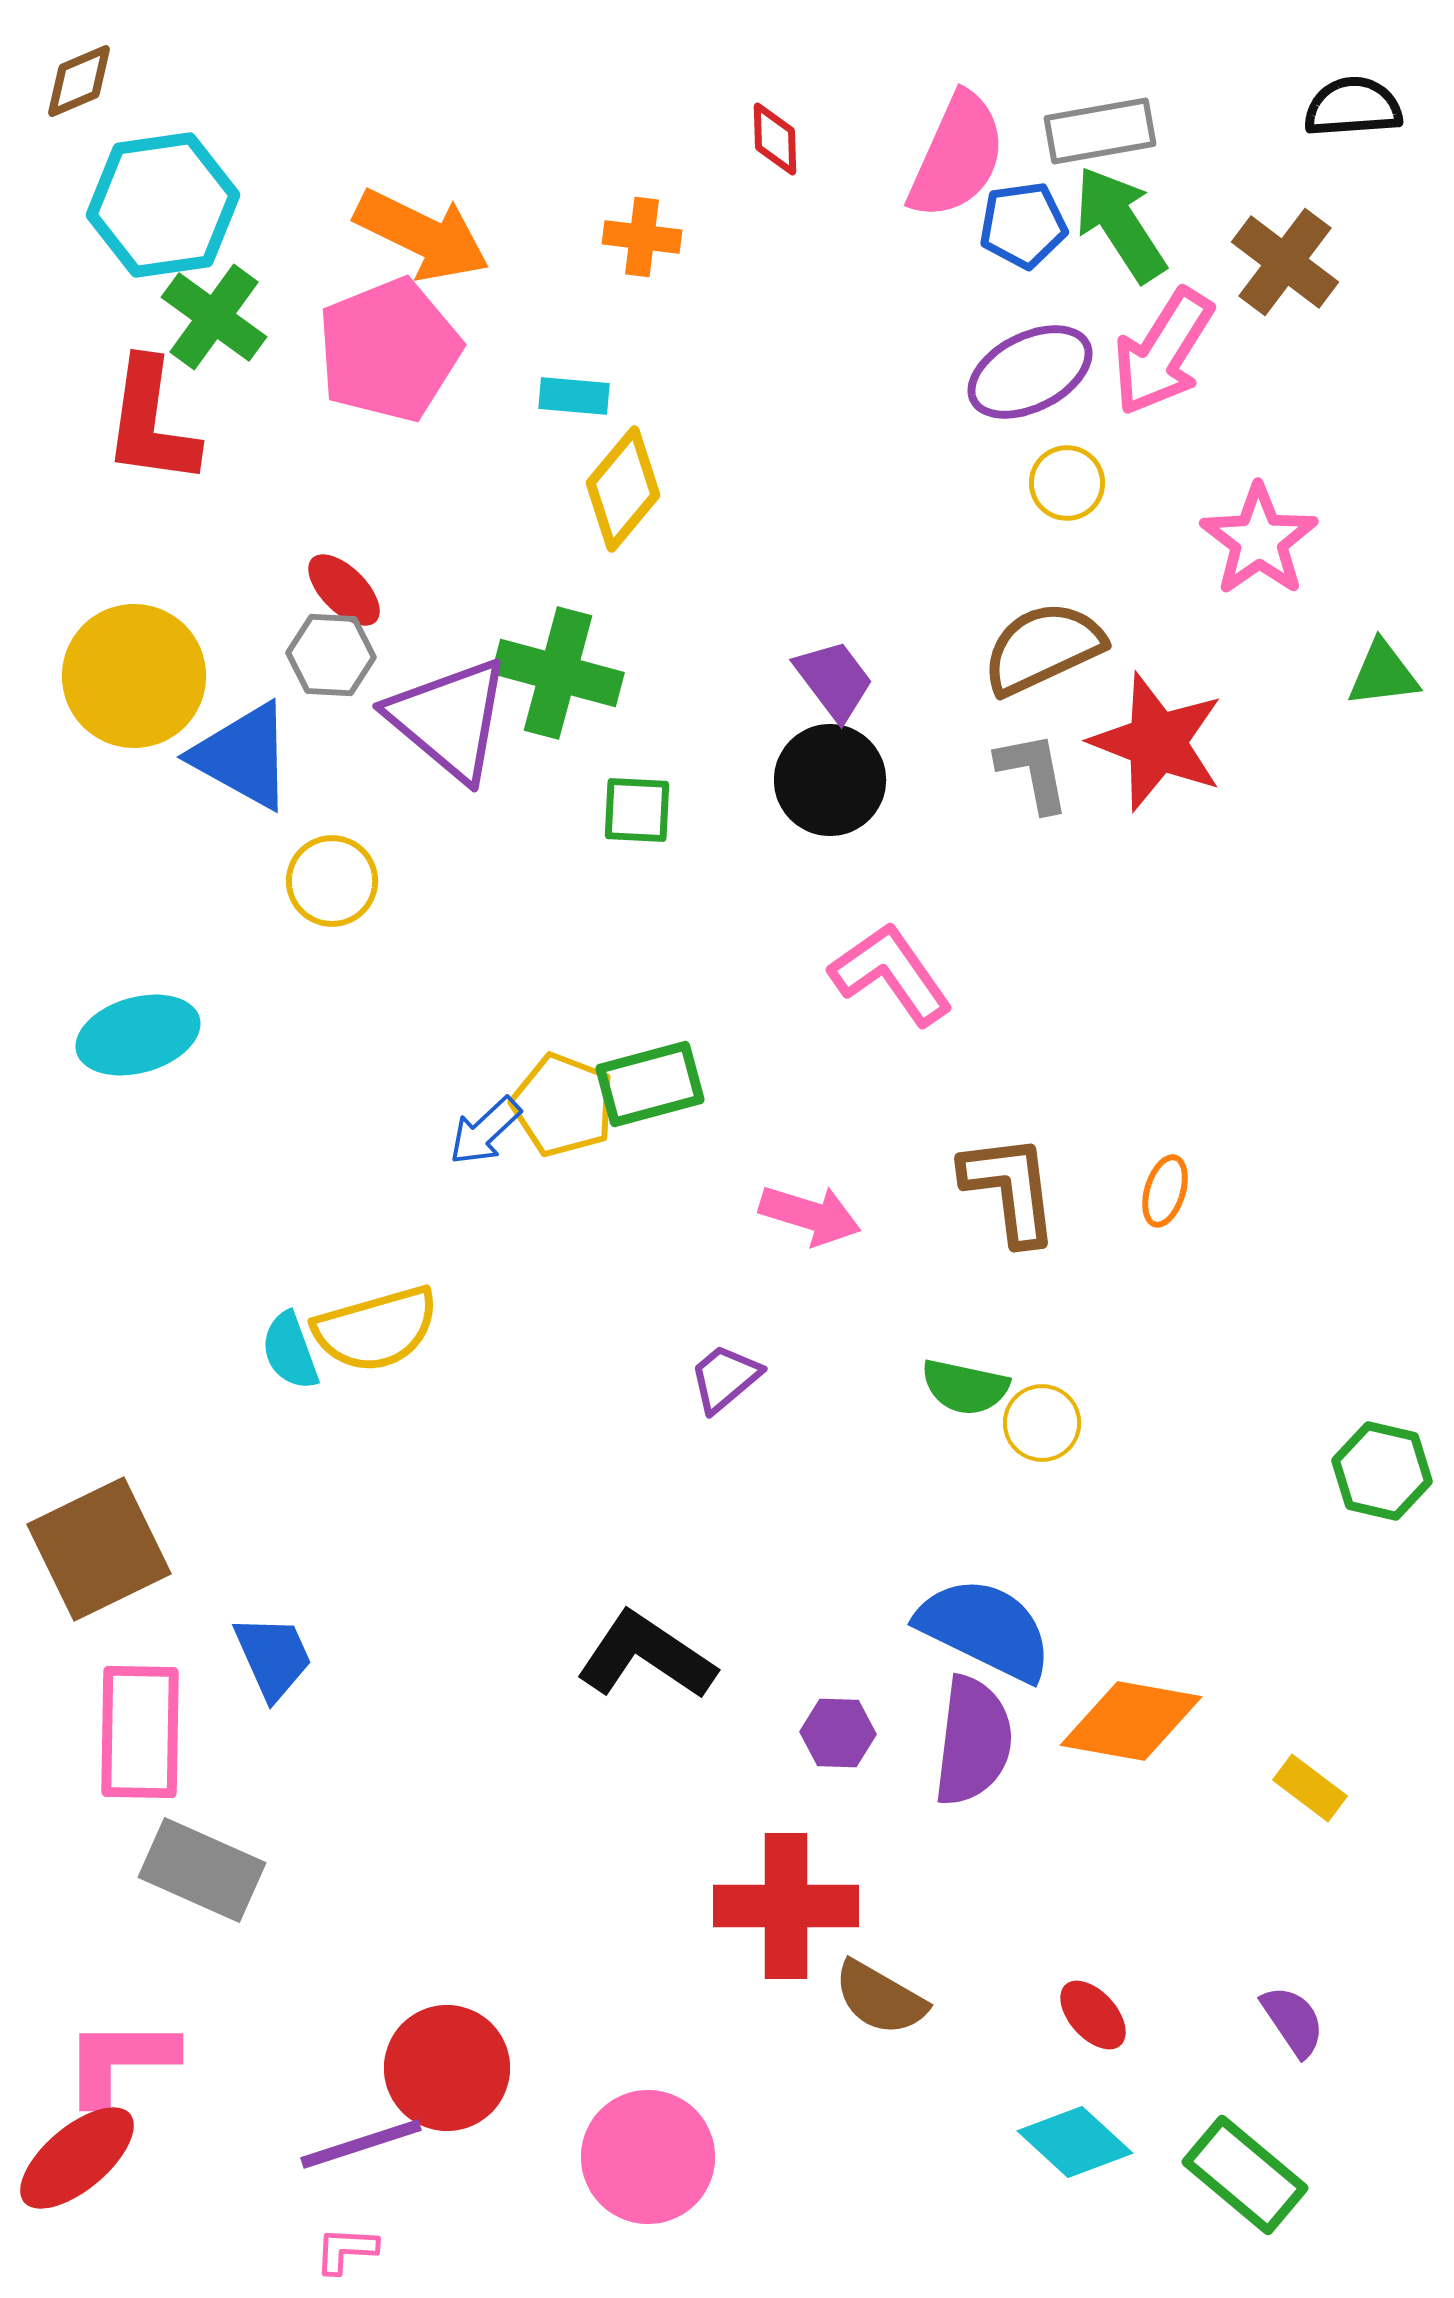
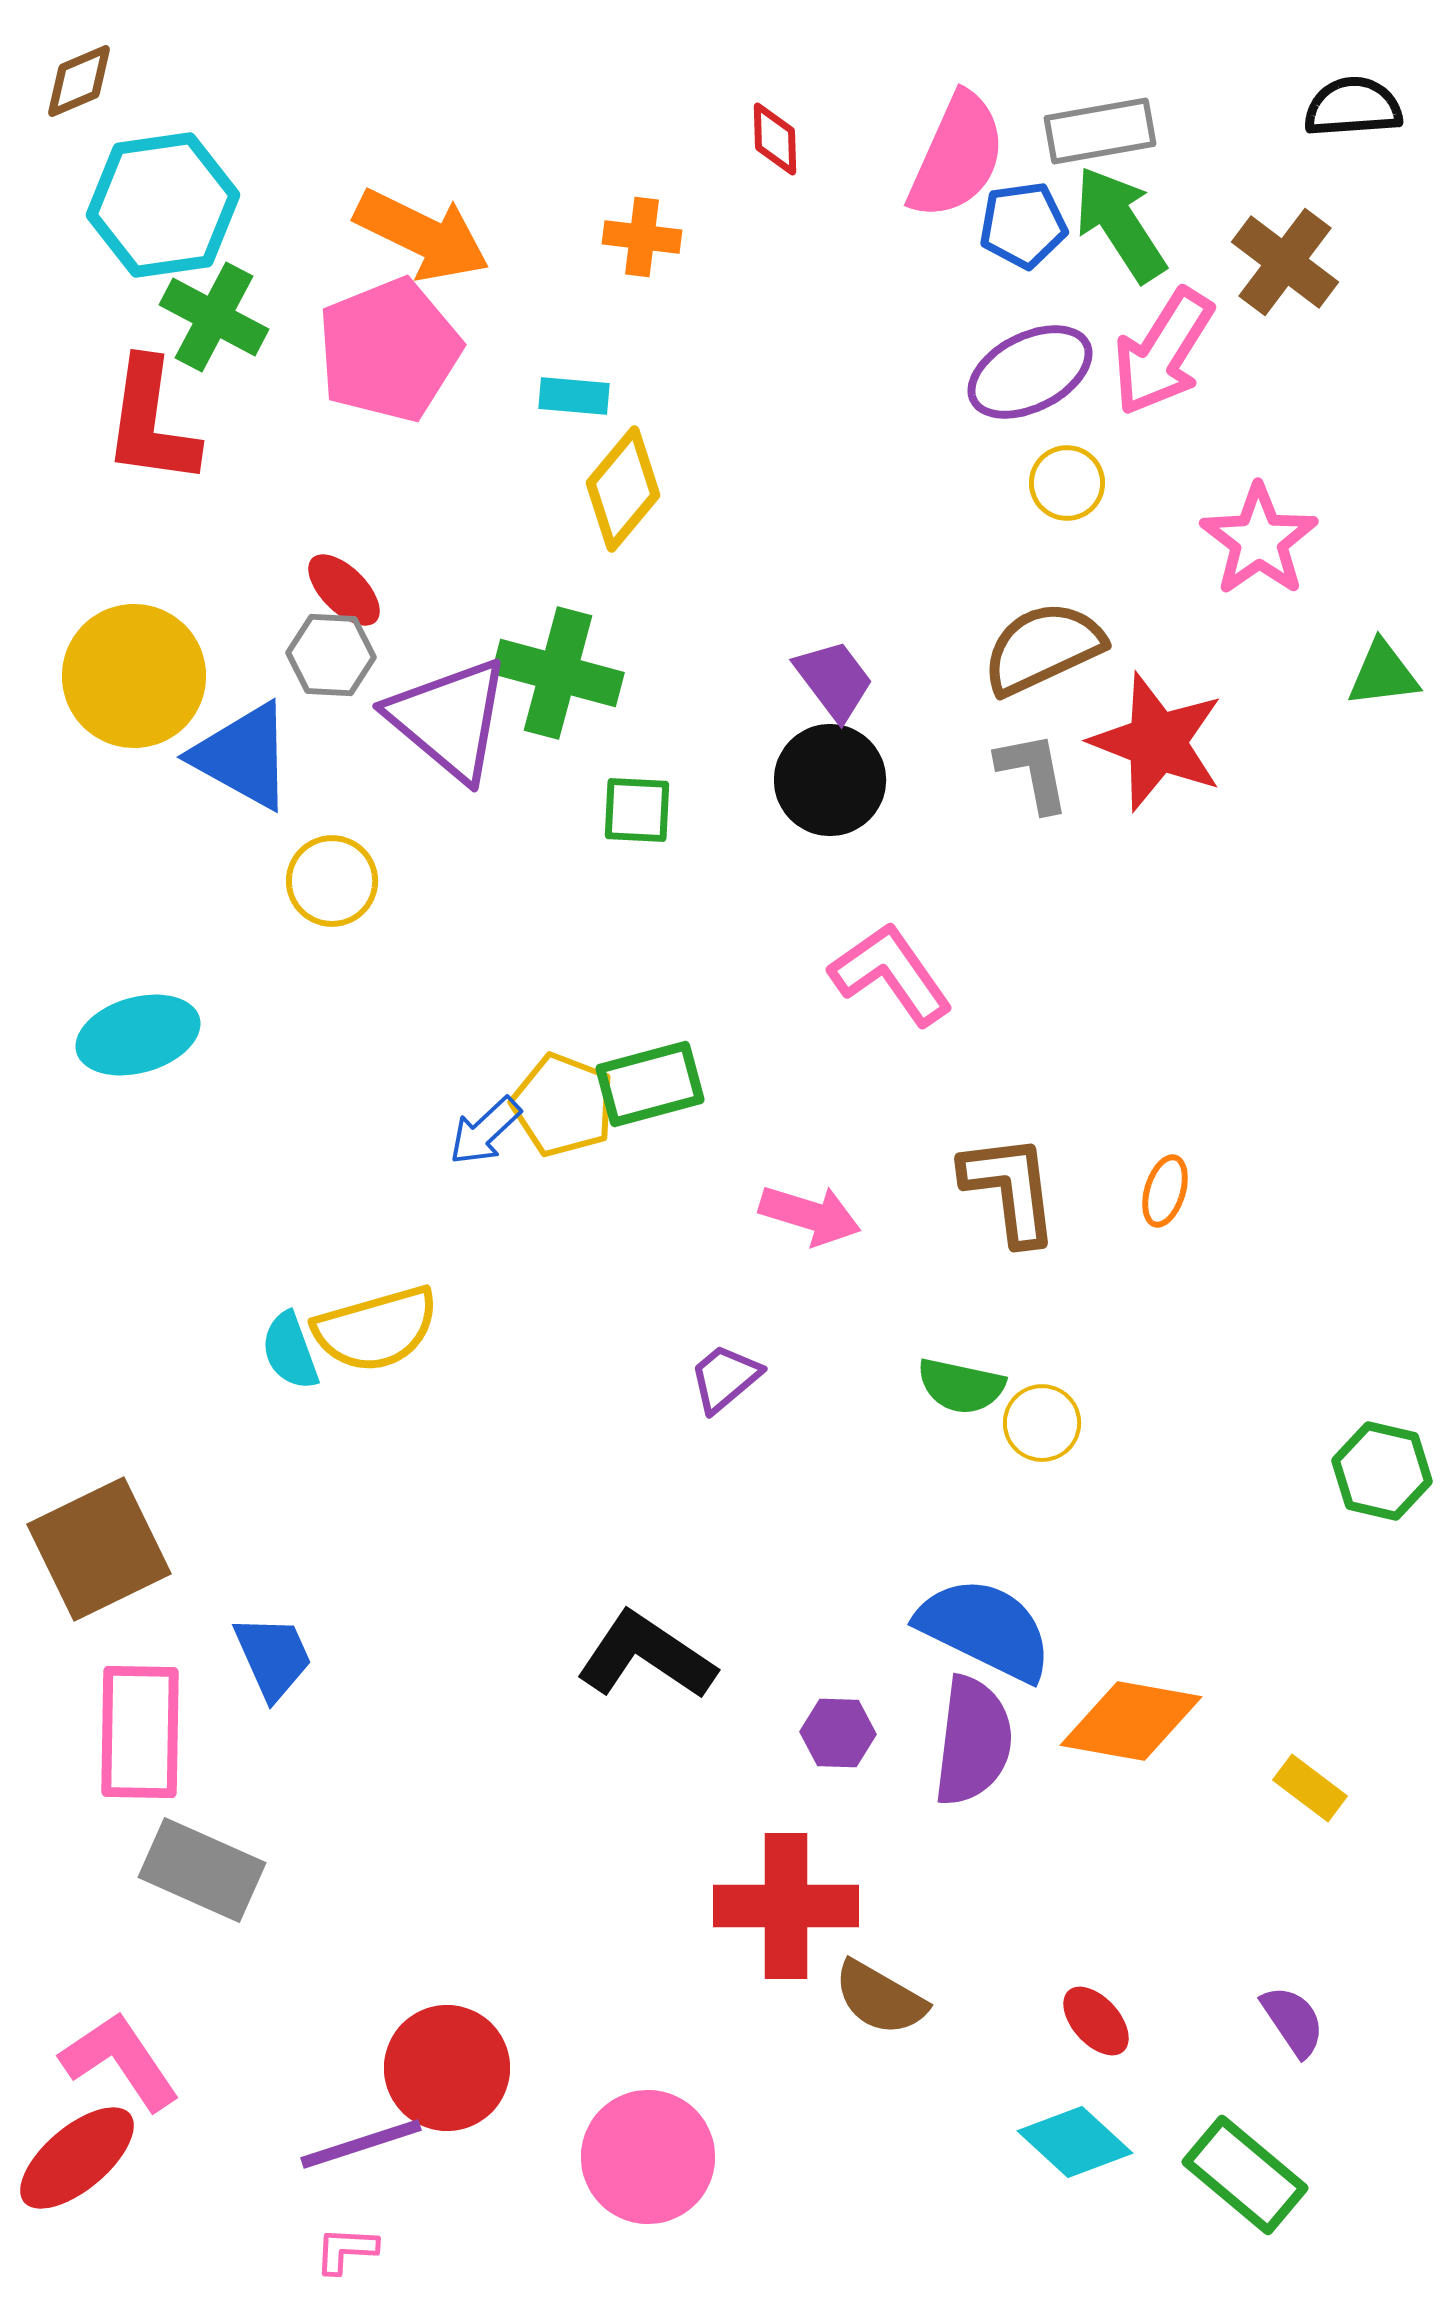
green cross at (214, 317): rotated 8 degrees counterclockwise
green semicircle at (965, 1387): moved 4 px left, 1 px up
red ellipse at (1093, 2015): moved 3 px right, 6 px down
pink L-shape at (120, 2061): rotated 56 degrees clockwise
